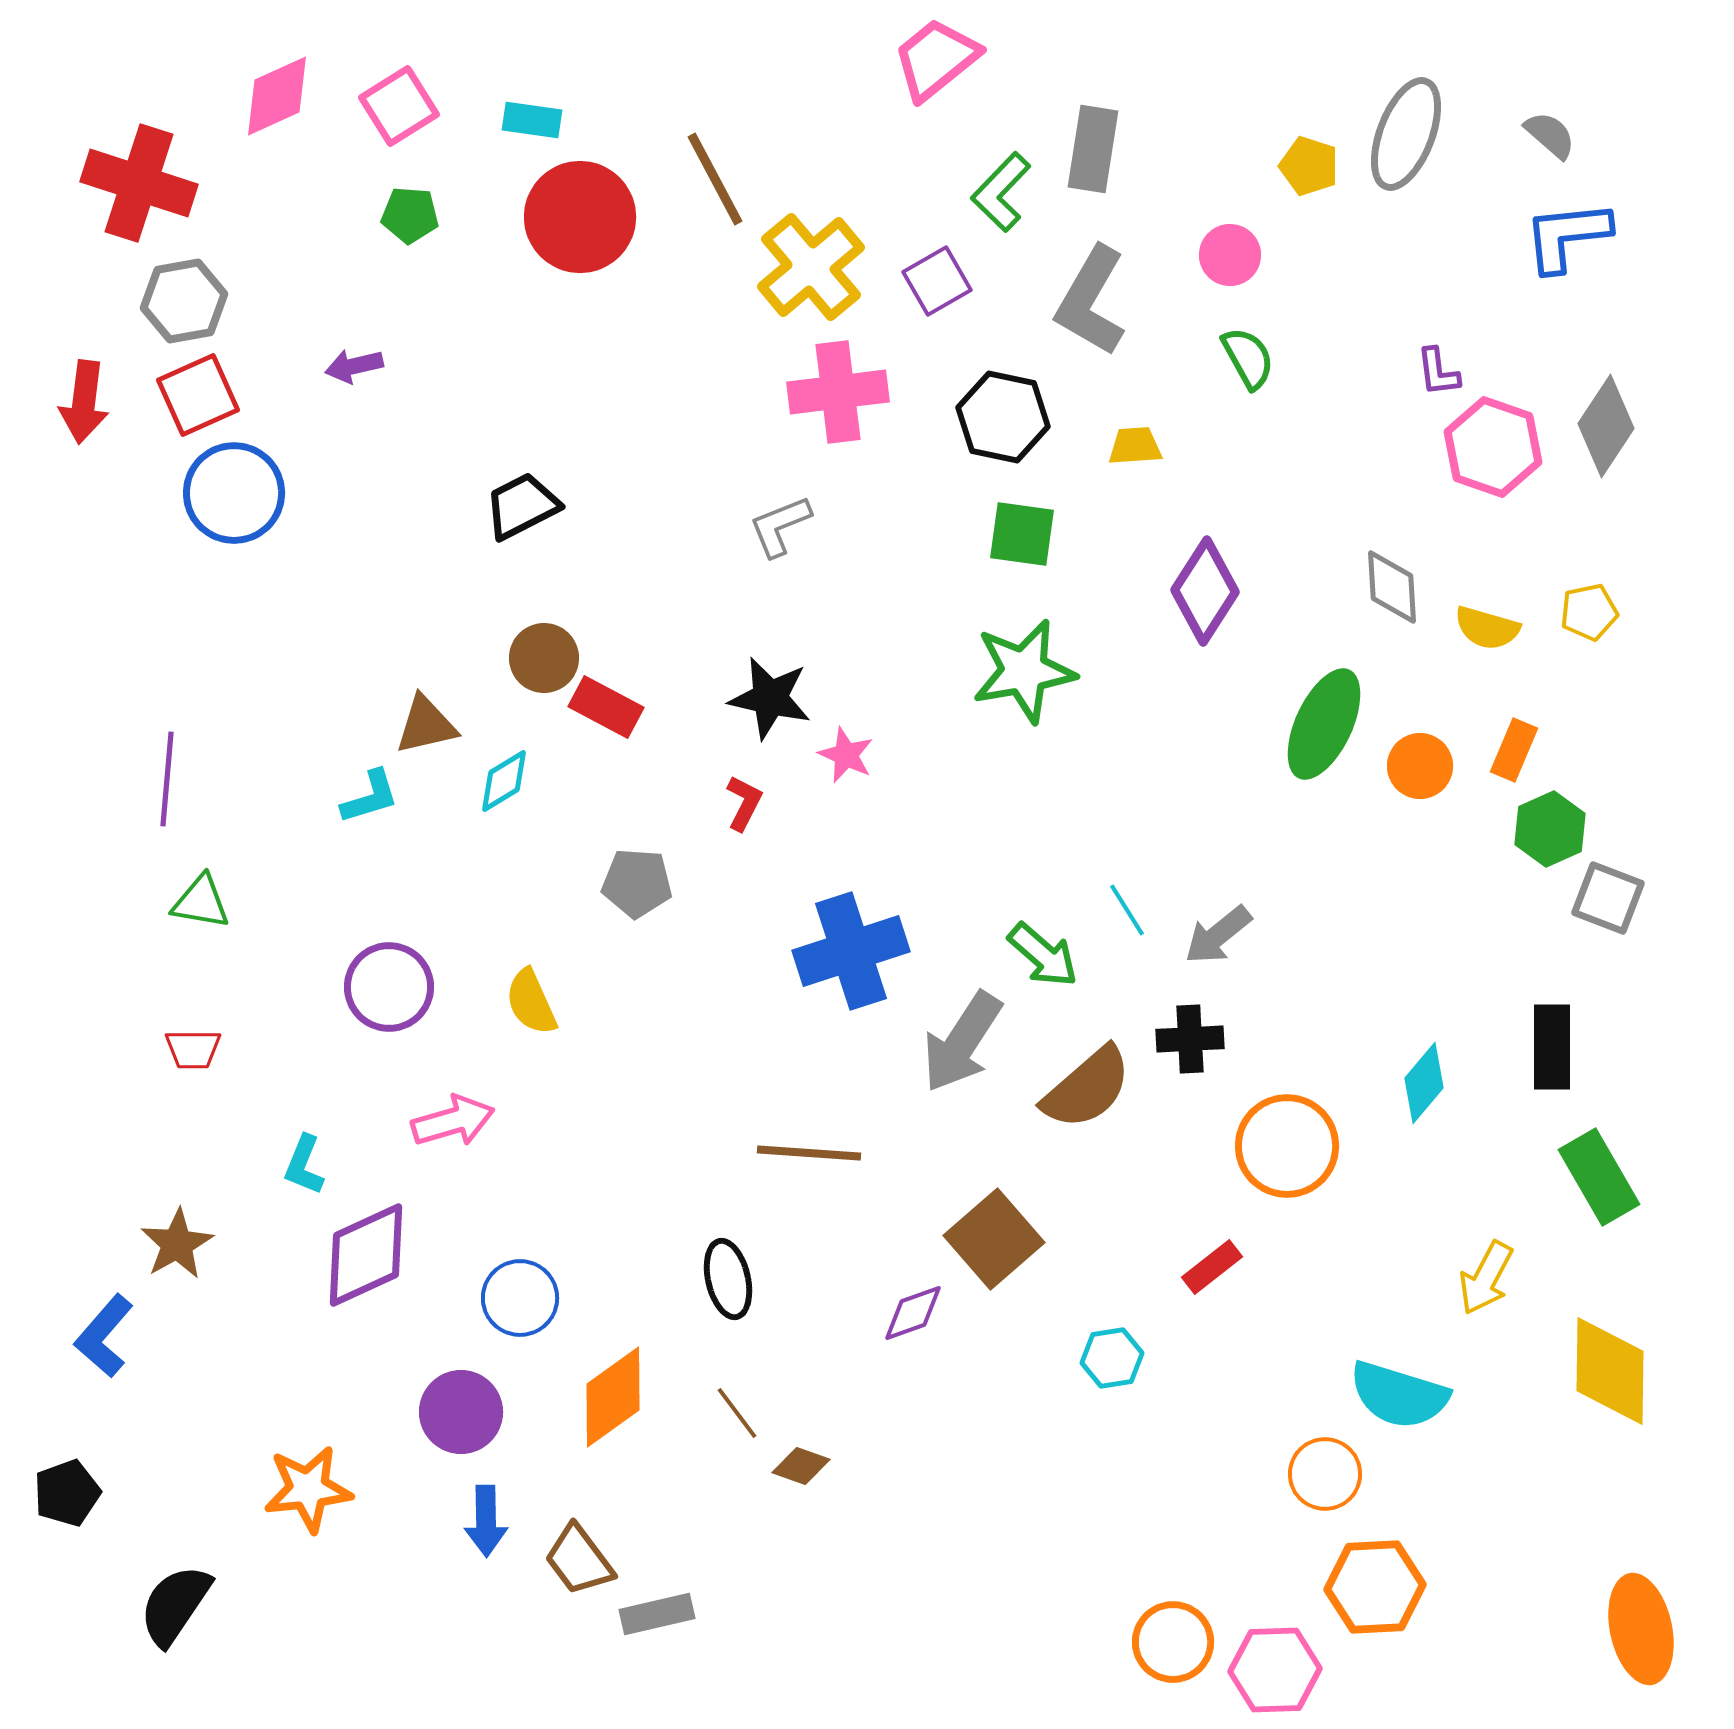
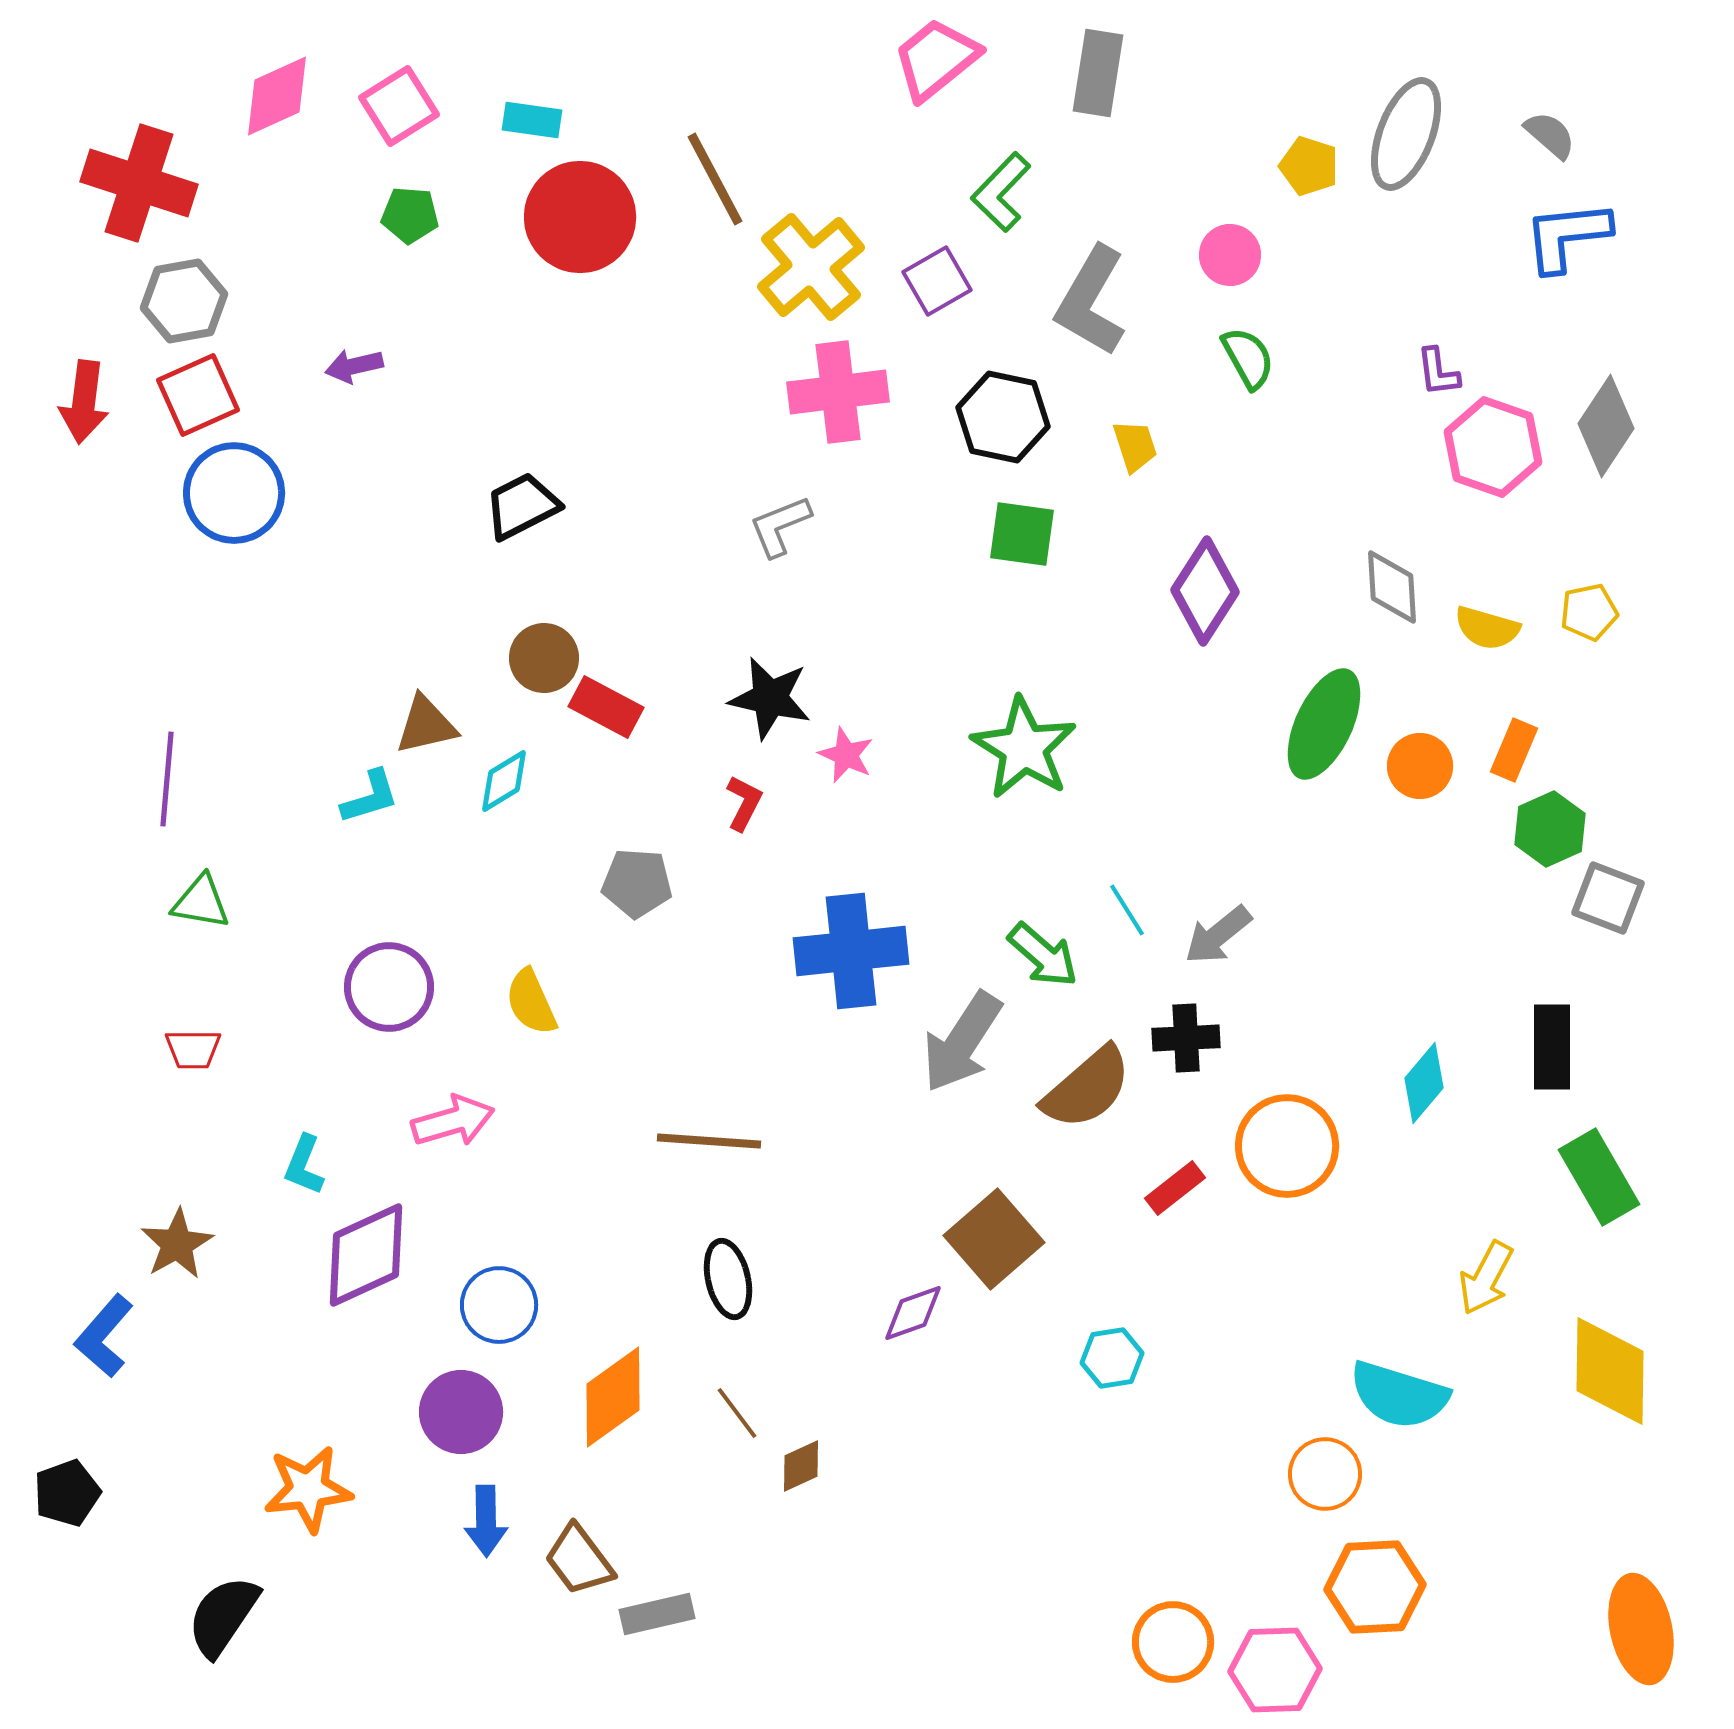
gray rectangle at (1093, 149): moved 5 px right, 76 px up
yellow trapezoid at (1135, 446): rotated 76 degrees clockwise
green star at (1024, 671): moved 77 px down; rotated 30 degrees counterclockwise
blue cross at (851, 951): rotated 12 degrees clockwise
black cross at (1190, 1039): moved 4 px left, 1 px up
brown line at (809, 1153): moved 100 px left, 12 px up
red rectangle at (1212, 1267): moved 37 px left, 79 px up
blue circle at (520, 1298): moved 21 px left, 7 px down
brown diamond at (801, 1466): rotated 44 degrees counterclockwise
black semicircle at (175, 1605): moved 48 px right, 11 px down
